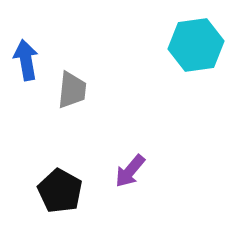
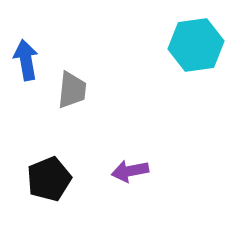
purple arrow: rotated 39 degrees clockwise
black pentagon: moved 11 px left, 12 px up; rotated 21 degrees clockwise
